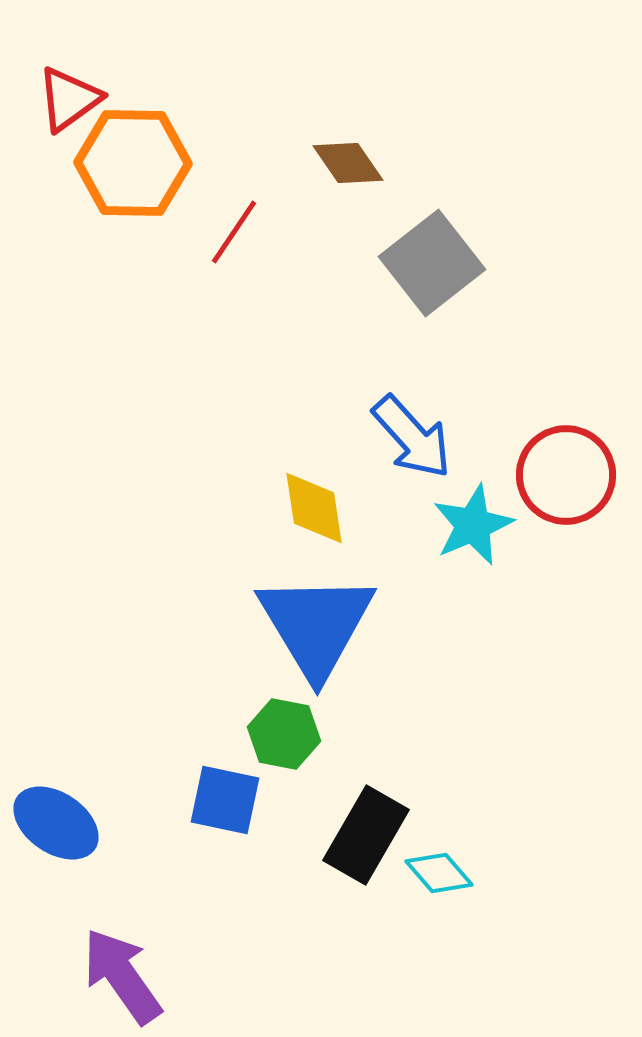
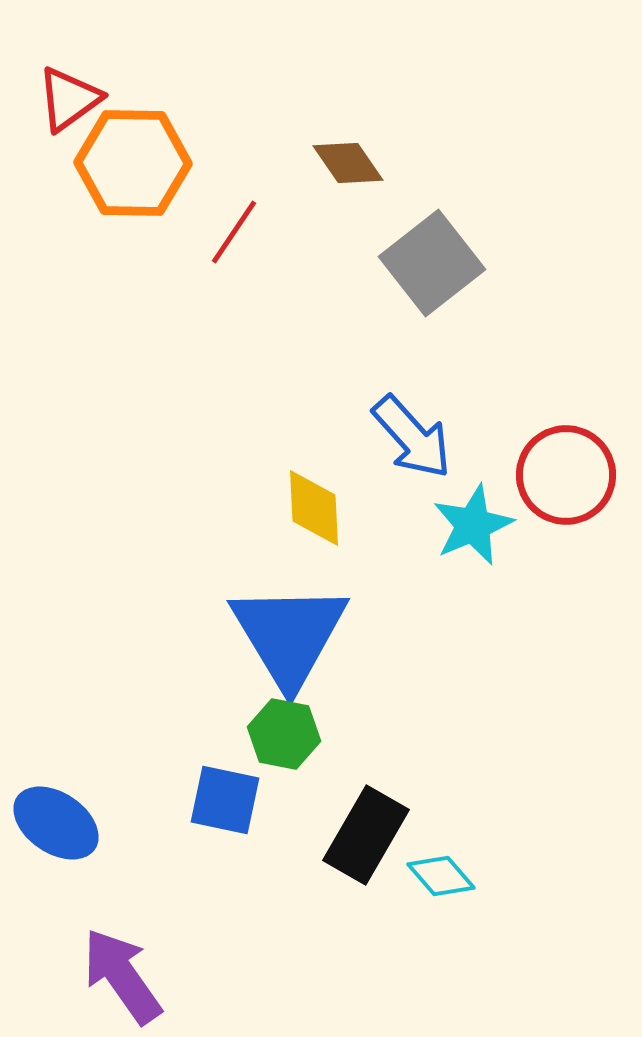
yellow diamond: rotated 6 degrees clockwise
blue triangle: moved 27 px left, 10 px down
cyan diamond: moved 2 px right, 3 px down
